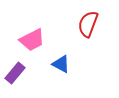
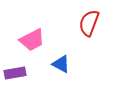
red semicircle: moved 1 px right, 1 px up
purple rectangle: rotated 40 degrees clockwise
